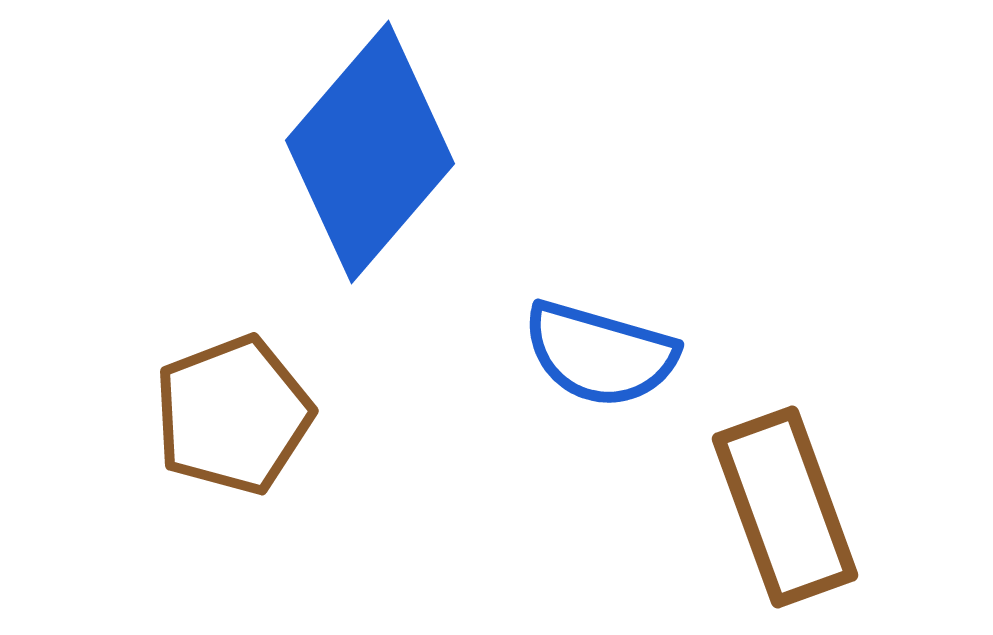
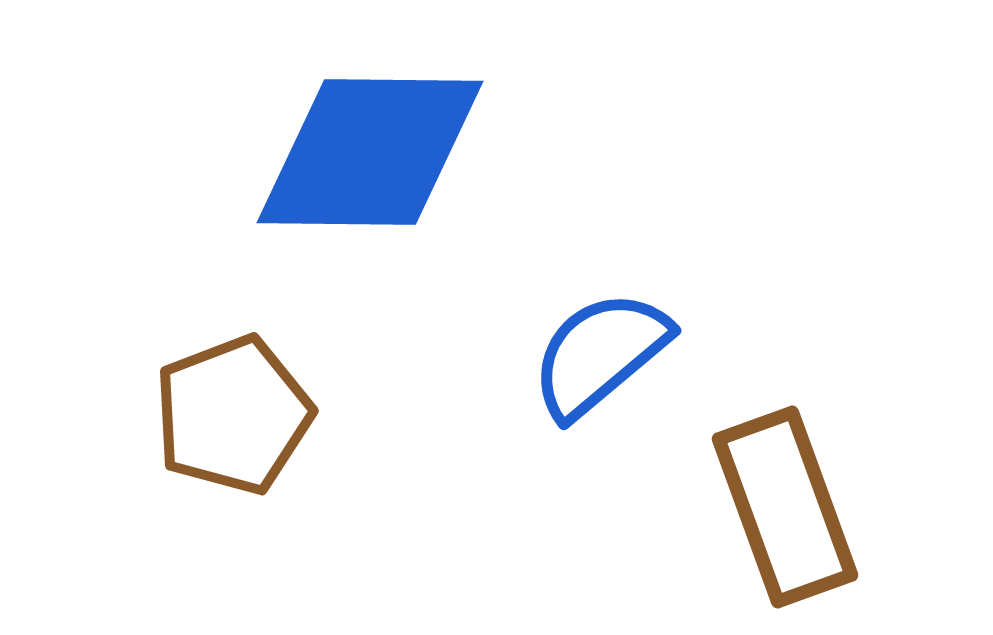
blue diamond: rotated 50 degrees clockwise
blue semicircle: rotated 124 degrees clockwise
